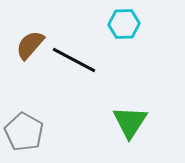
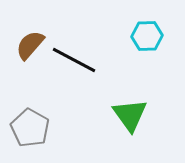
cyan hexagon: moved 23 px right, 12 px down
green triangle: moved 7 px up; rotated 9 degrees counterclockwise
gray pentagon: moved 6 px right, 4 px up
